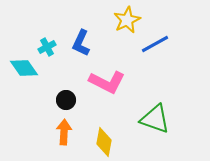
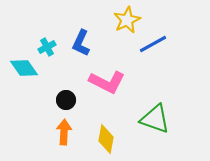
blue line: moved 2 px left
yellow diamond: moved 2 px right, 3 px up
